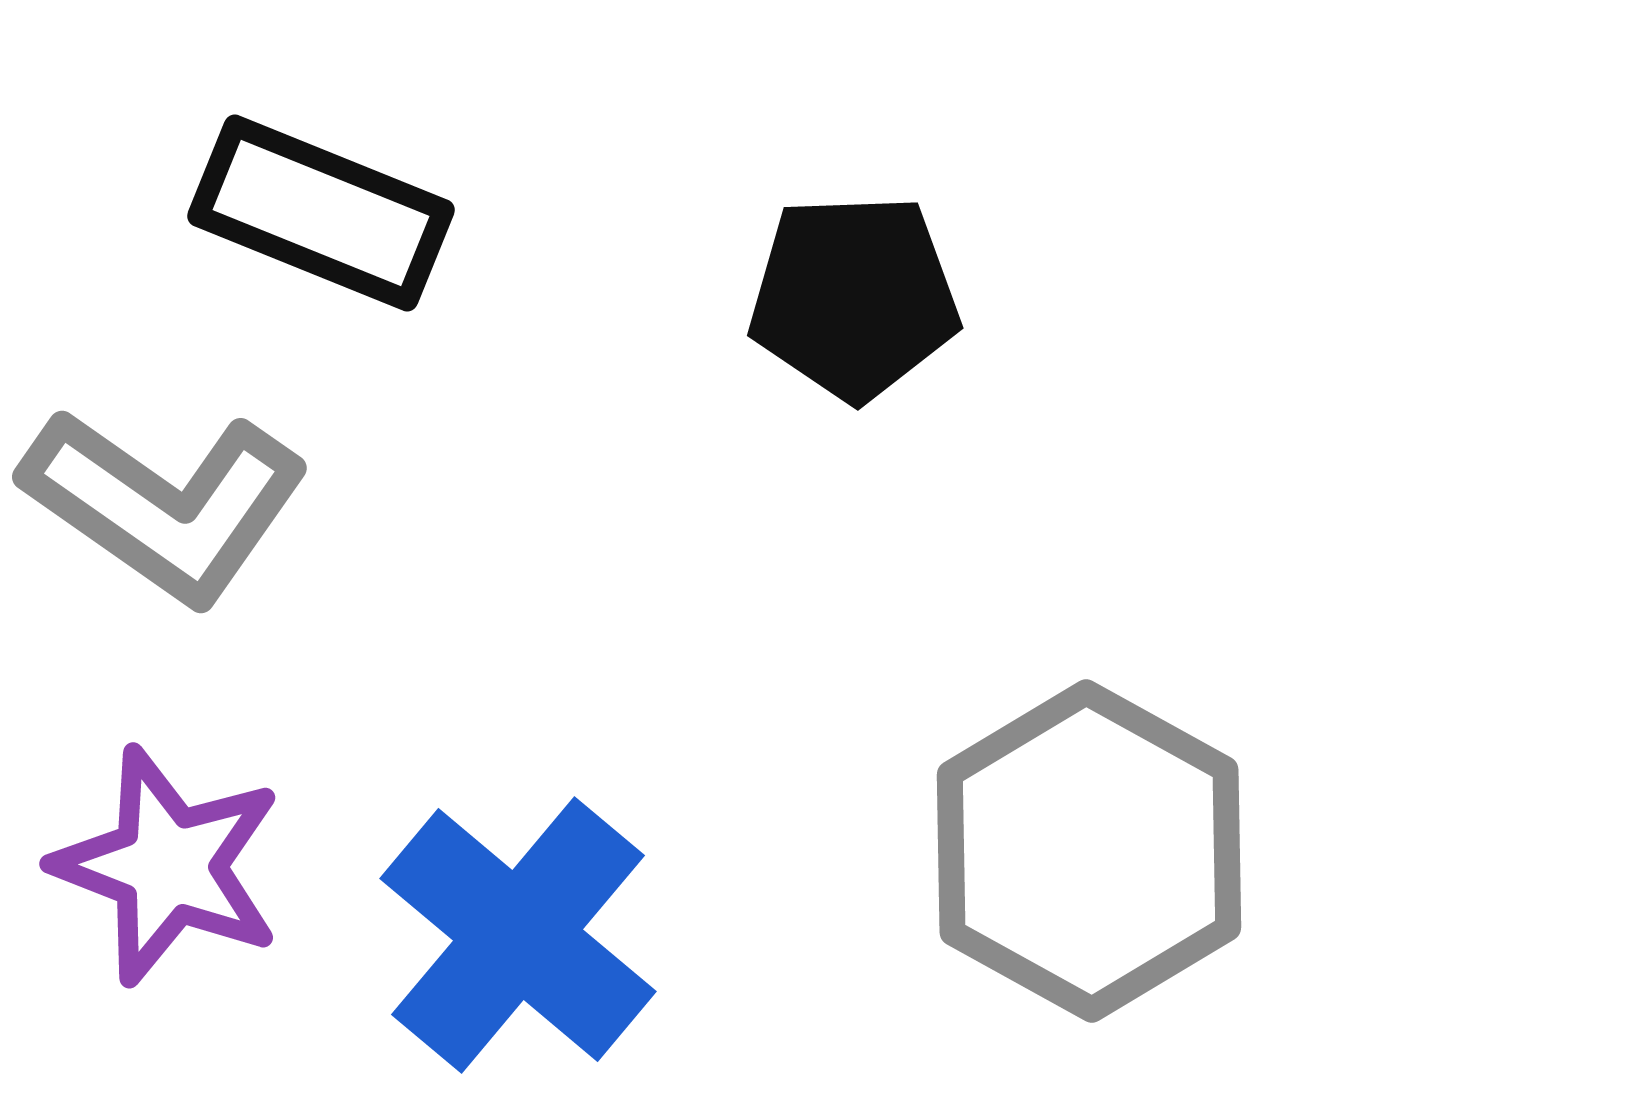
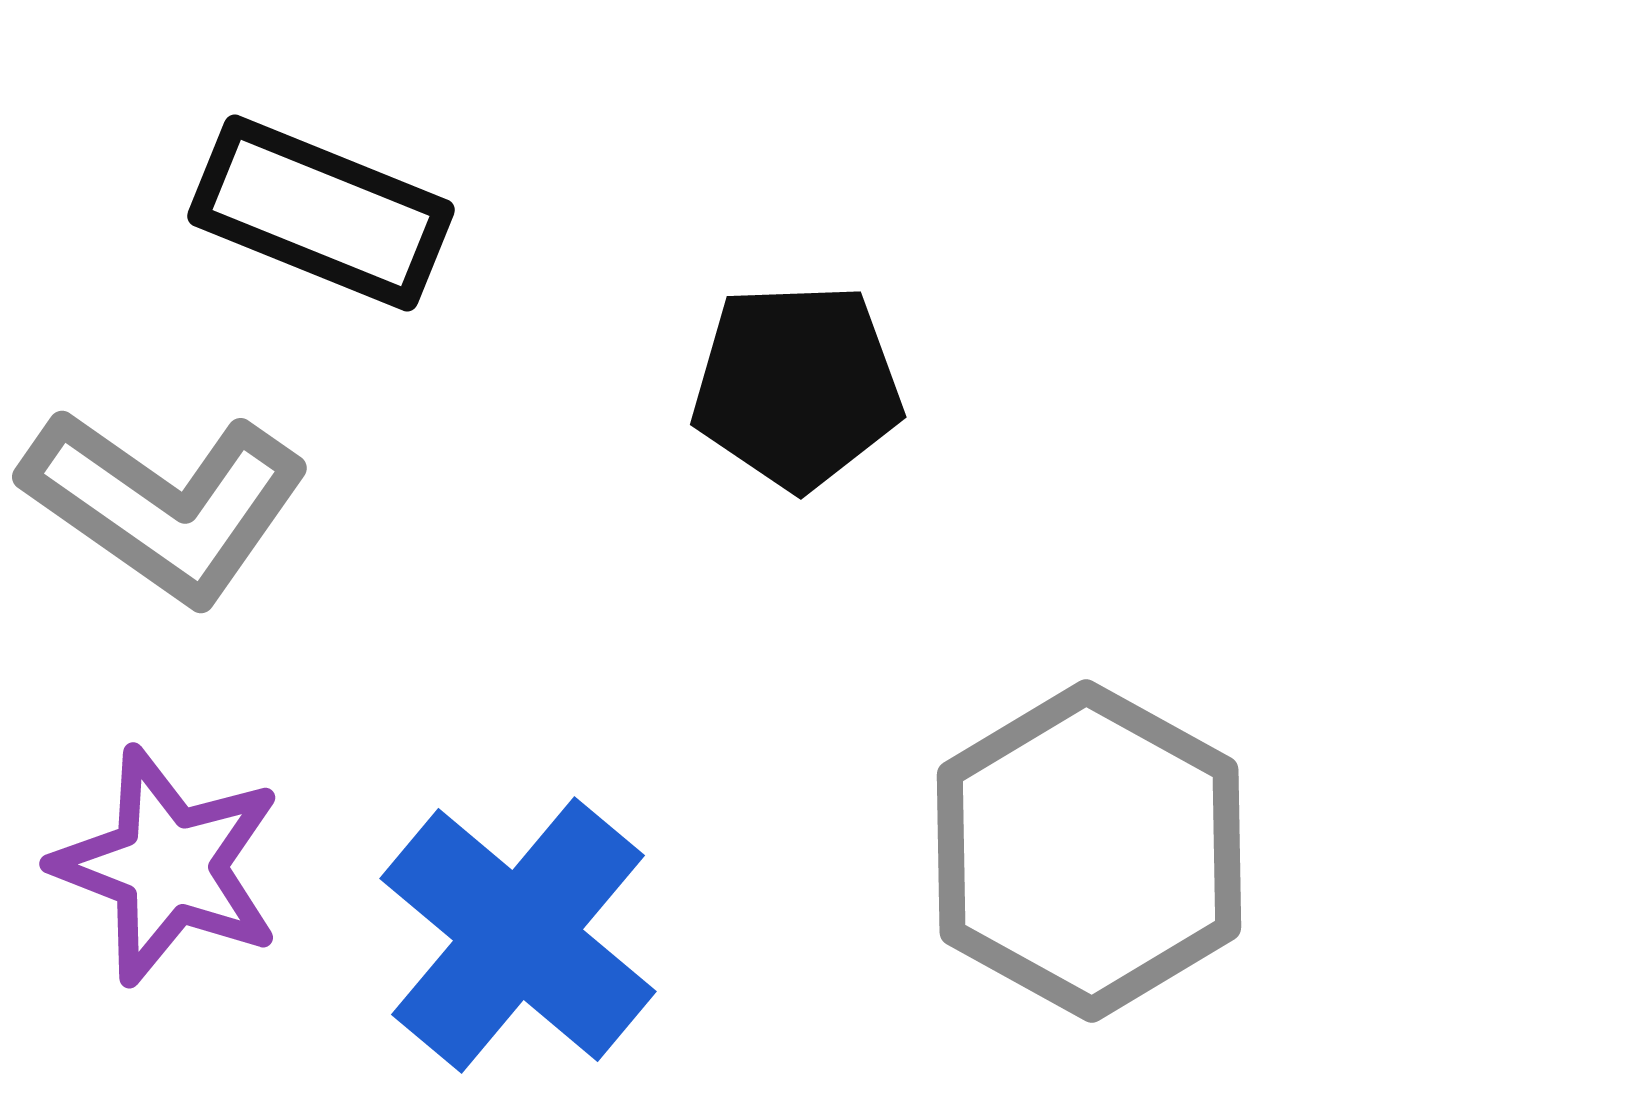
black pentagon: moved 57 px left, 89 px down
